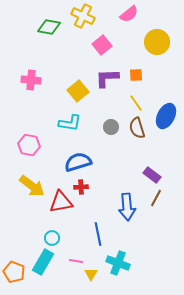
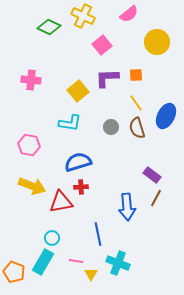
green diamond: rotated 15 degrees clockwise
yellow arrow: rotated 16 degrees counterclockwise
